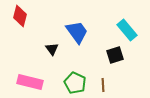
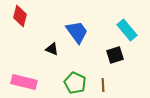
black triangle: rotated 32 degrees counterclockwise
pink rectangle: moved 6 px left
